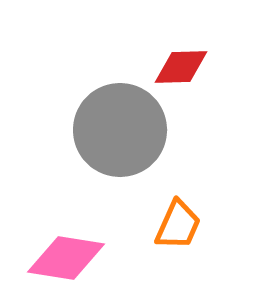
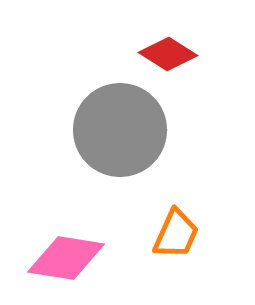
red diamond: moved 13 px left, 13 px up; rotated 34 degrees clockwise
orange trapezoid: moved 2 px left, 9 px down
